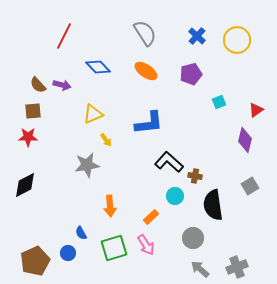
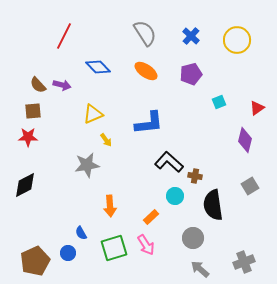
blue cross: moved 6 px left
red triangle: moved 1 px right, 2 px up
gray cross: moved 7 px right, 5 px up
